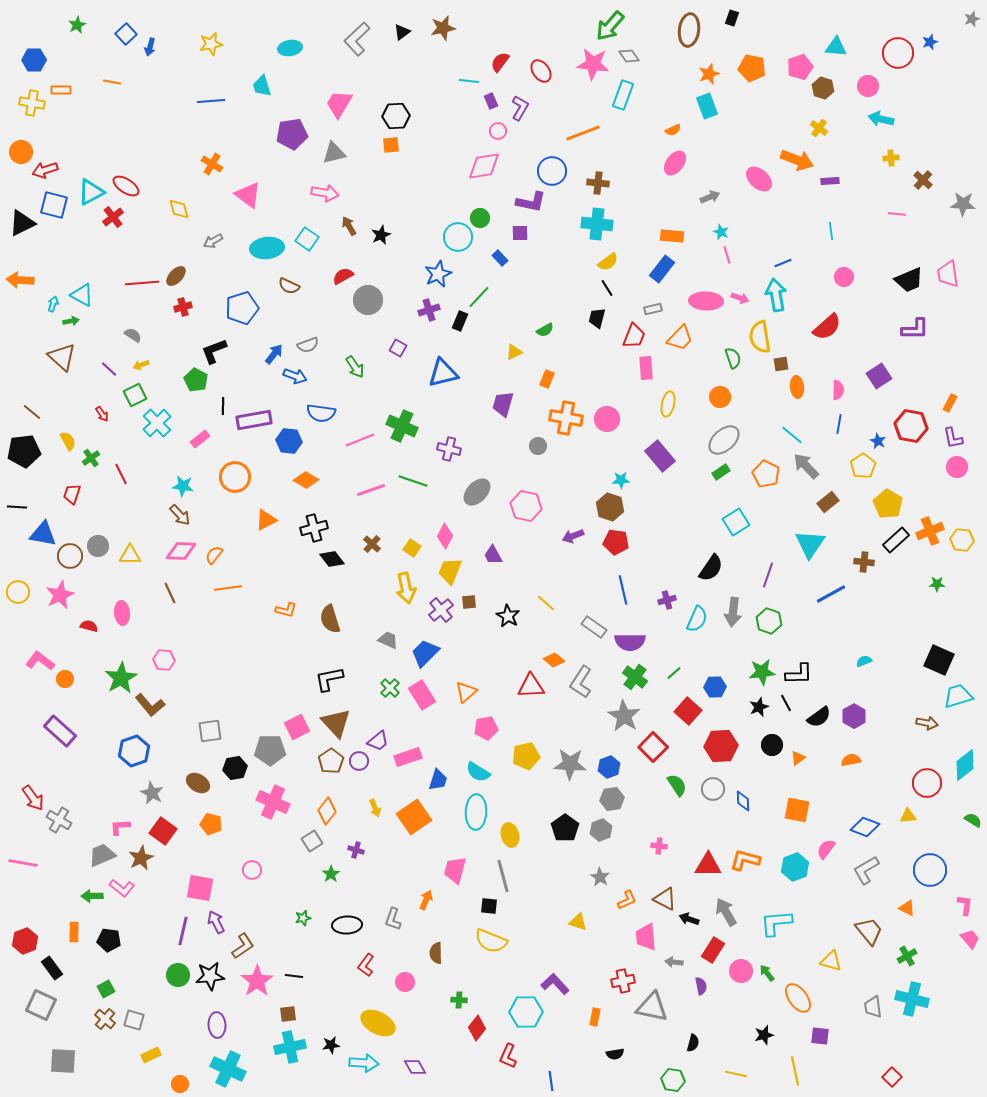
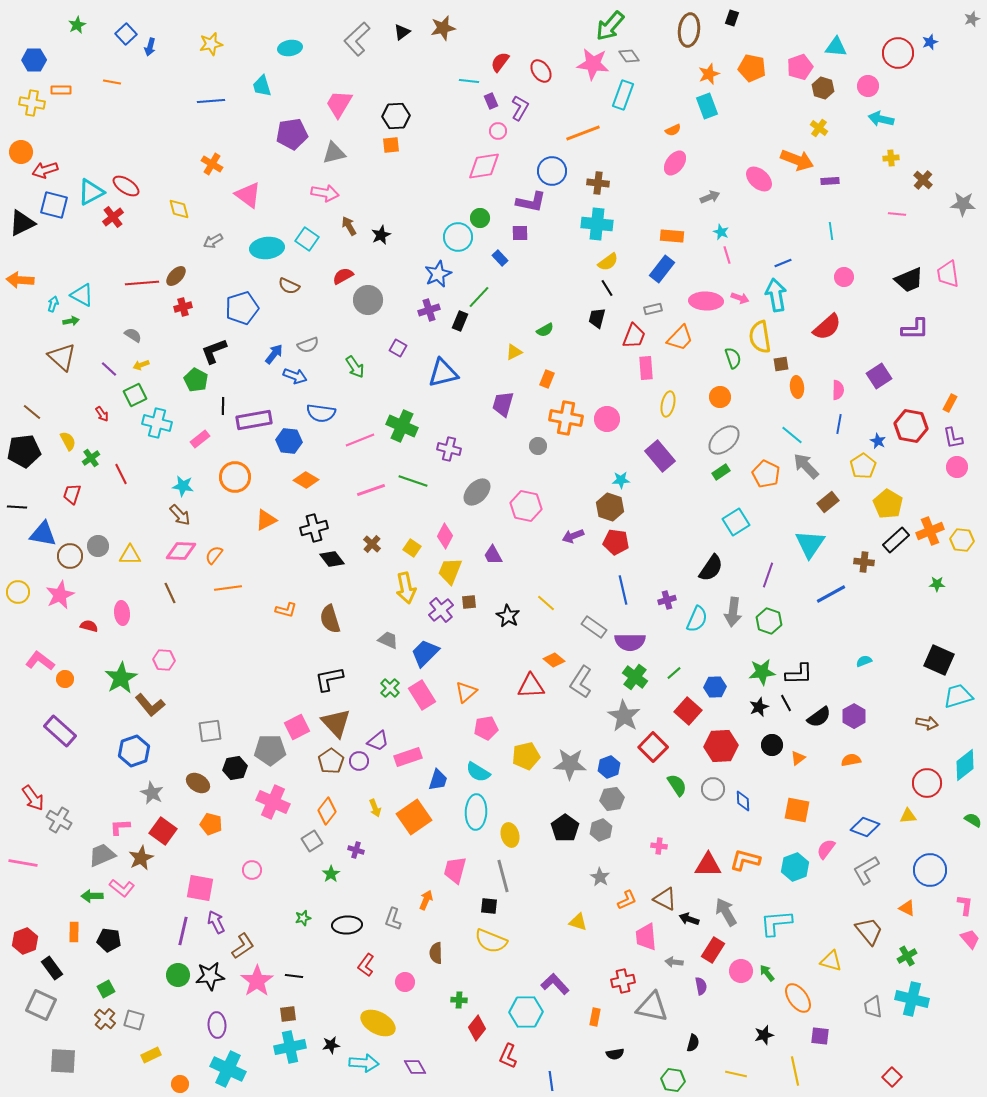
cyan cross at (157, 423): rotated 32 degrees counterclockwise
